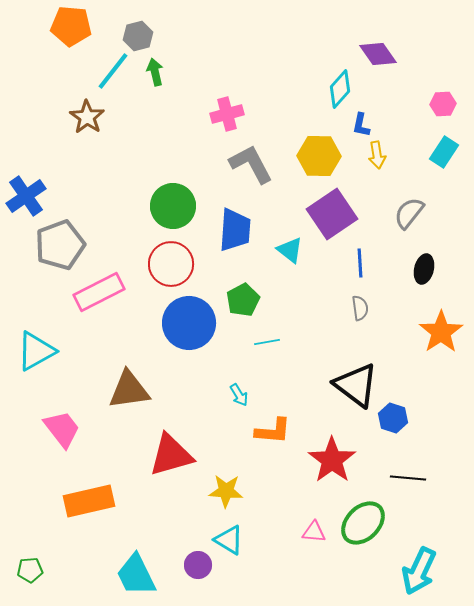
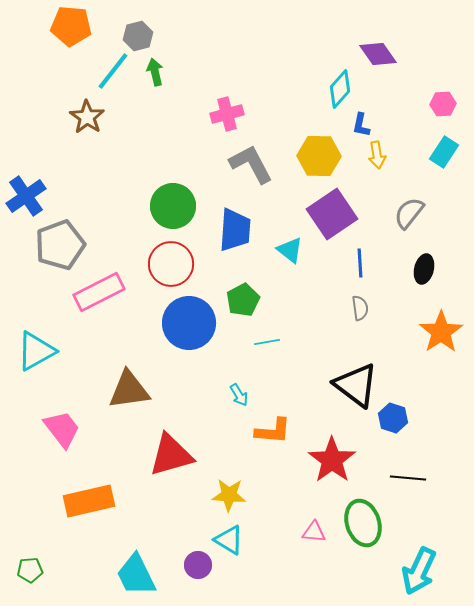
yellow star at (226, 491): moved 3 px right, 4 px down
green ellipse at (363, 523): rotated 63 degrees counterclockwise
